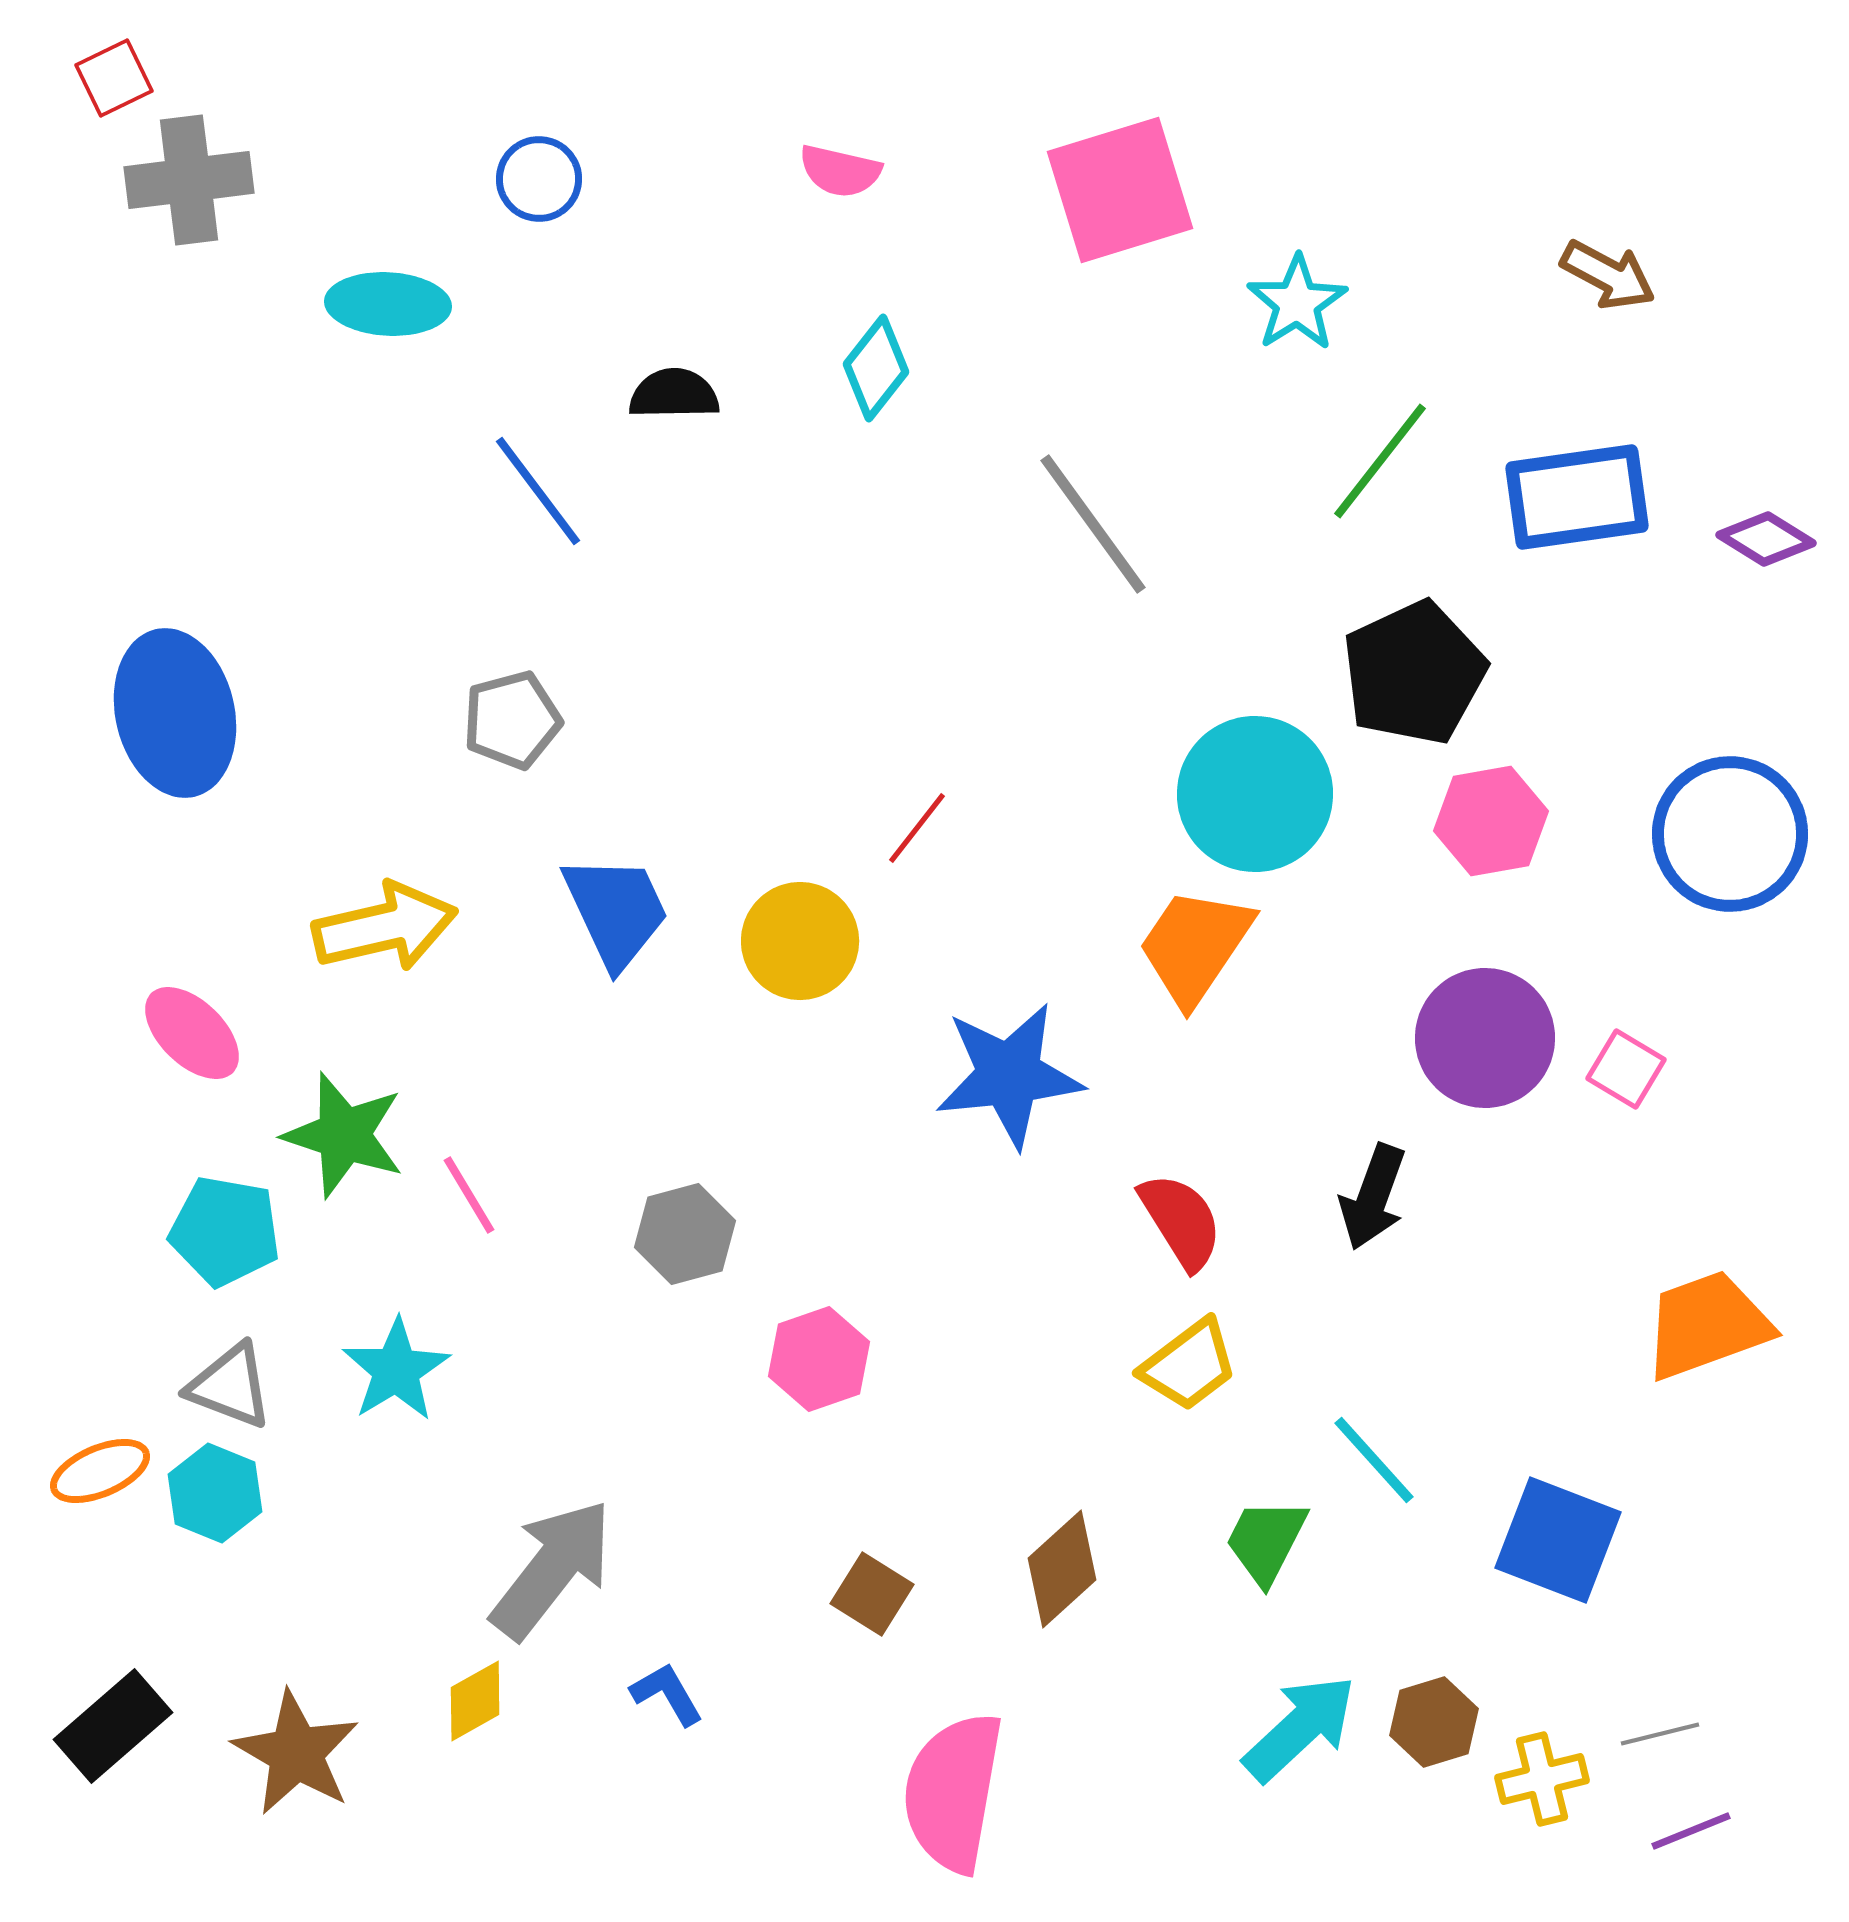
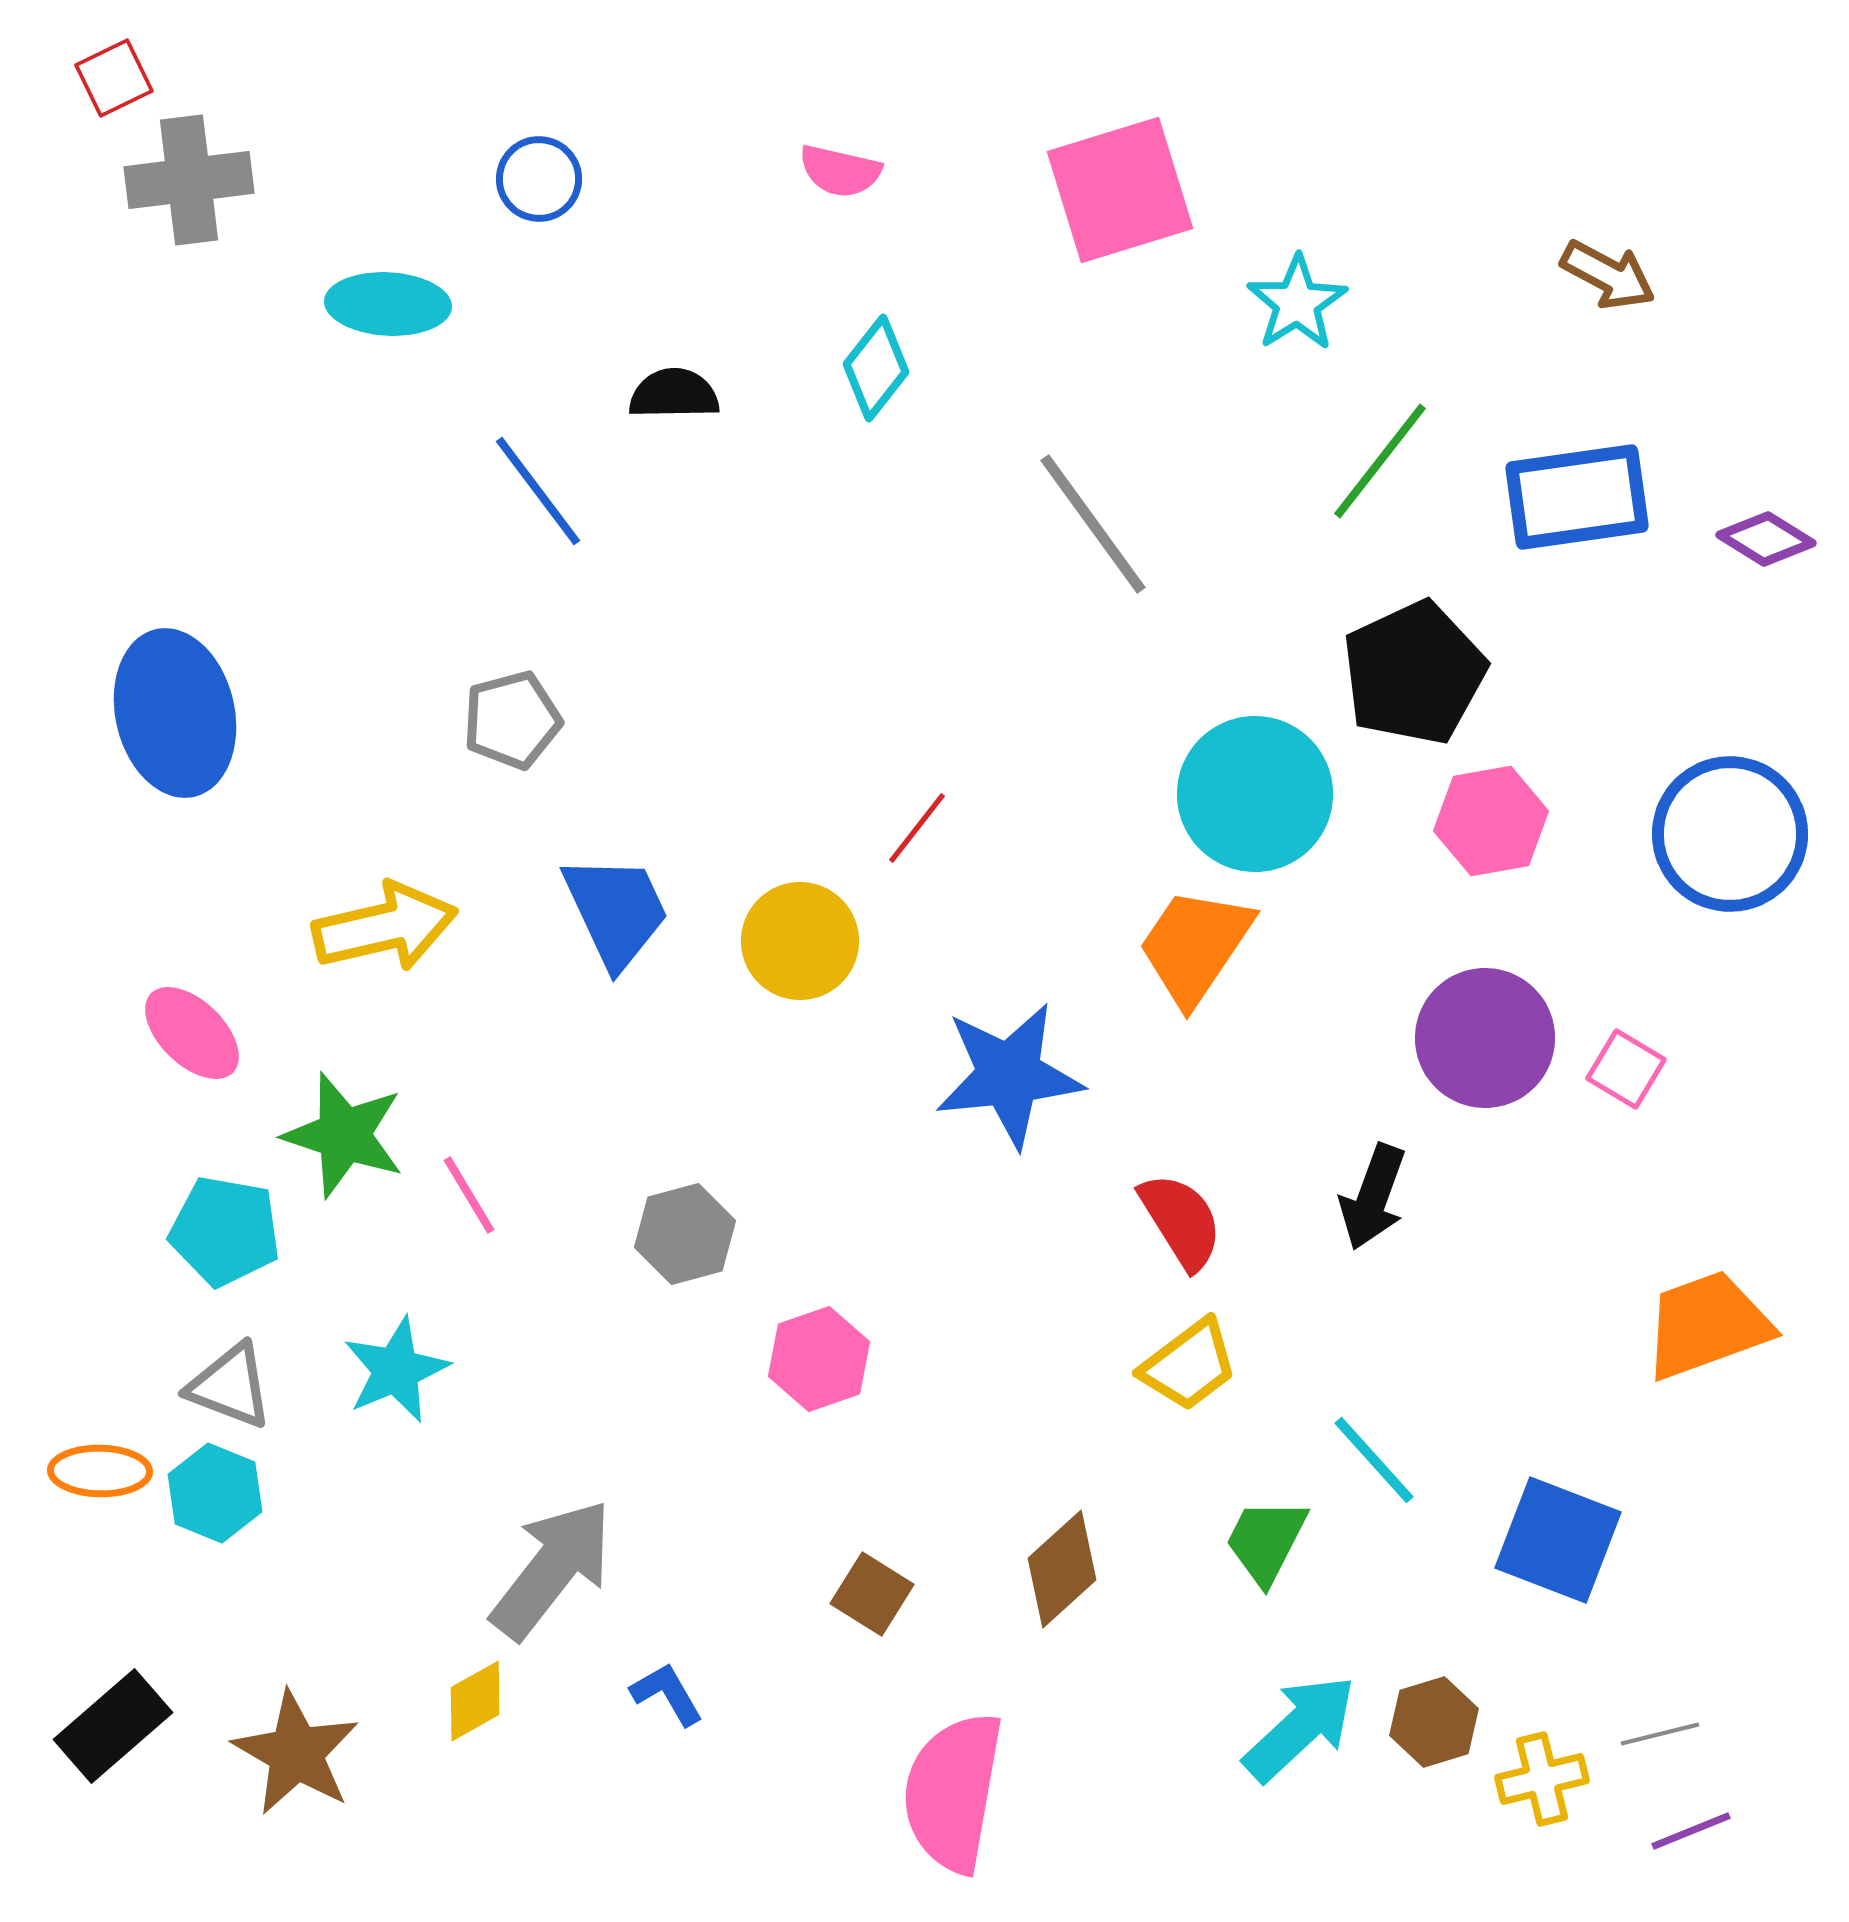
cyan star at (396, 1370): rotated 8 degrees clockwise
orange ellipse at (100, 1471): rotated 24 degrees clockwise
